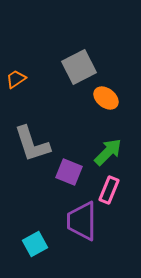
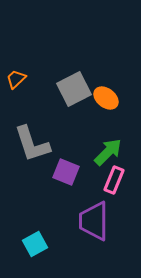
gray square: moved 5 px left, 22 px down
orange trapezoid: rotated 10 degrees counterclockwise
purple square: moved 3 px left
pink rectangle: moved 5 px right, 10 px up
purple trapezoid: moved 12 px right
